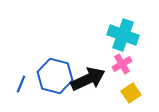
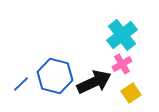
cyan cross: moved 1 px left; rotated 32 degrees clockwise
black arrow: moved 6 px right, 3 px down
blue line: rotated 24 degrees clockwise
